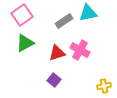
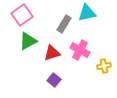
cyan triangle: moved 1 px left
gray rectangle: moved 3 px down; rotated 24 degrees counterclockwise
green triangle: moved 3 px right, 2 px up
red triangle: moved 5 px left
yellow cross: moved 20 px up
